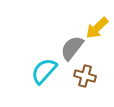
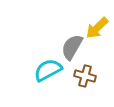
gray semicircle: moved 1 px up; rotated 8 degrees counterclockwise
cyan semicircle: moved 4 px right, 1 px up; rotated 20 degrees clockwise
